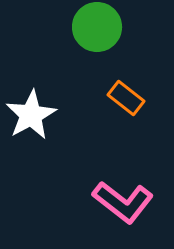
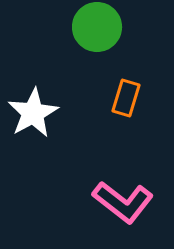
orange rectangle: rotated 69 degrees clockwise
white star: moved 2 px right, 2 px up
